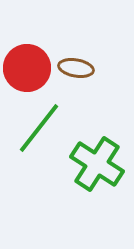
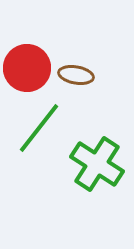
brown ellipse: moved 7 px down
